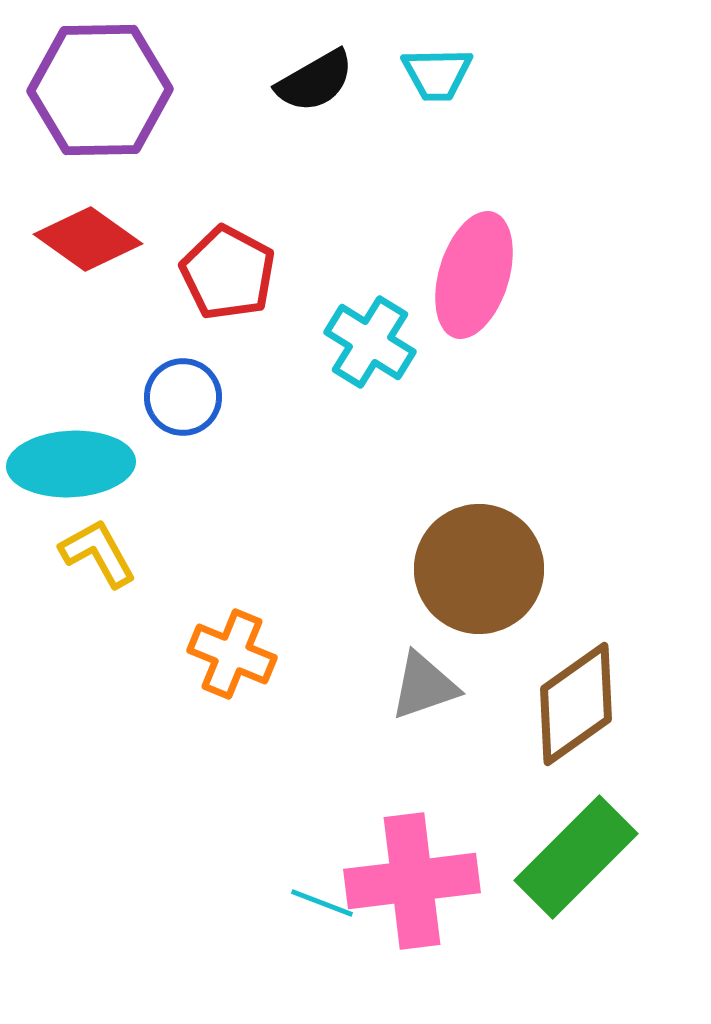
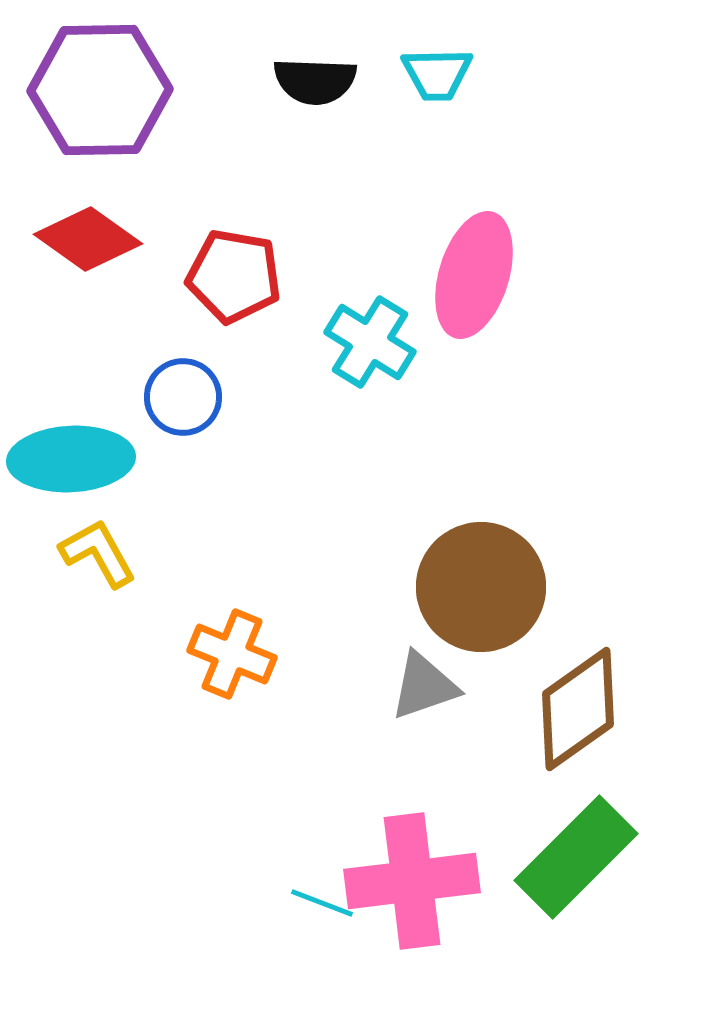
black semicircle: rotated 32 degrees clockwise
red pentagon: moved 6 px right, 3 px down; rotated 18 degrees counterclockwise
cyan ellipse: moved 5 px up
brown circle: moved 2 px right, 18 px down
brown diamond: moved 2 px right, 5 px down
